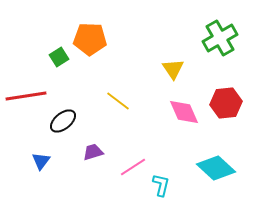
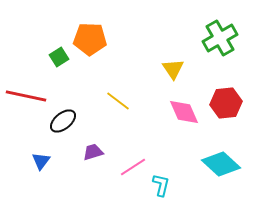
red line: rotated 21 degrees clockwise
cyan diamond: moved 5 px right, 4 px up
